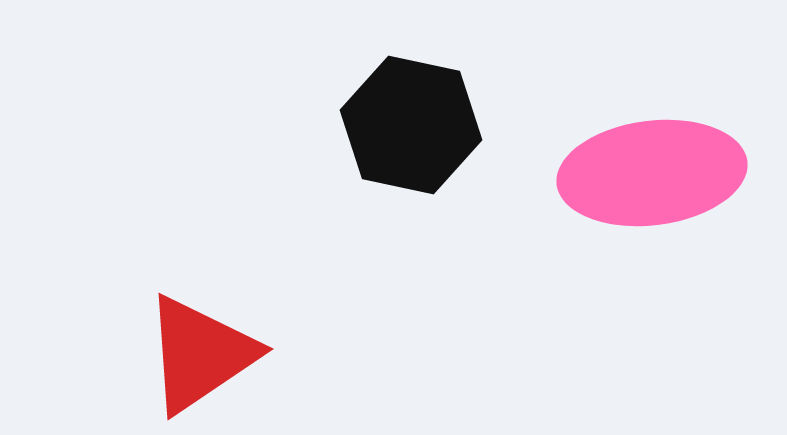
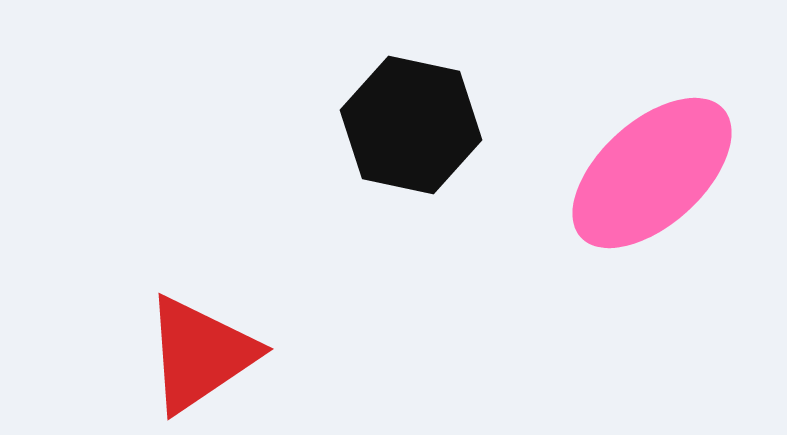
pink ellipse: rotated 35 degrees counterclockwise
